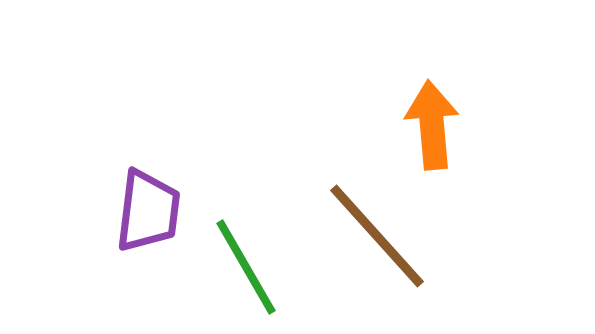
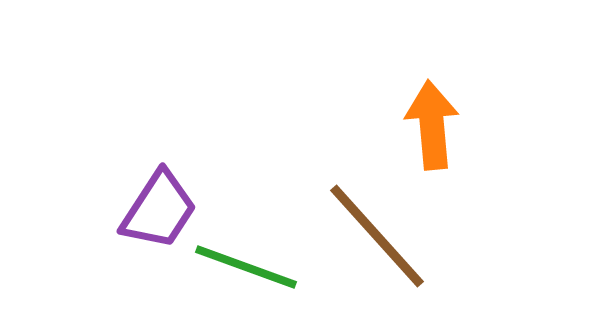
purple trapezoid: moved 11 px right, 1 px up; rotated 26 degrees clockwise
green line: rotated 40 degrees counterclockwise
